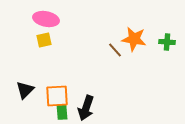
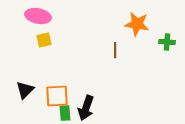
pink ellipse: moved 8 px left, 3 px up
orange star: moved 3 px right, 15 px up
brown line: rotated 42 degrees clockwise
green rectangle: moved 3 px right, 1 px down
